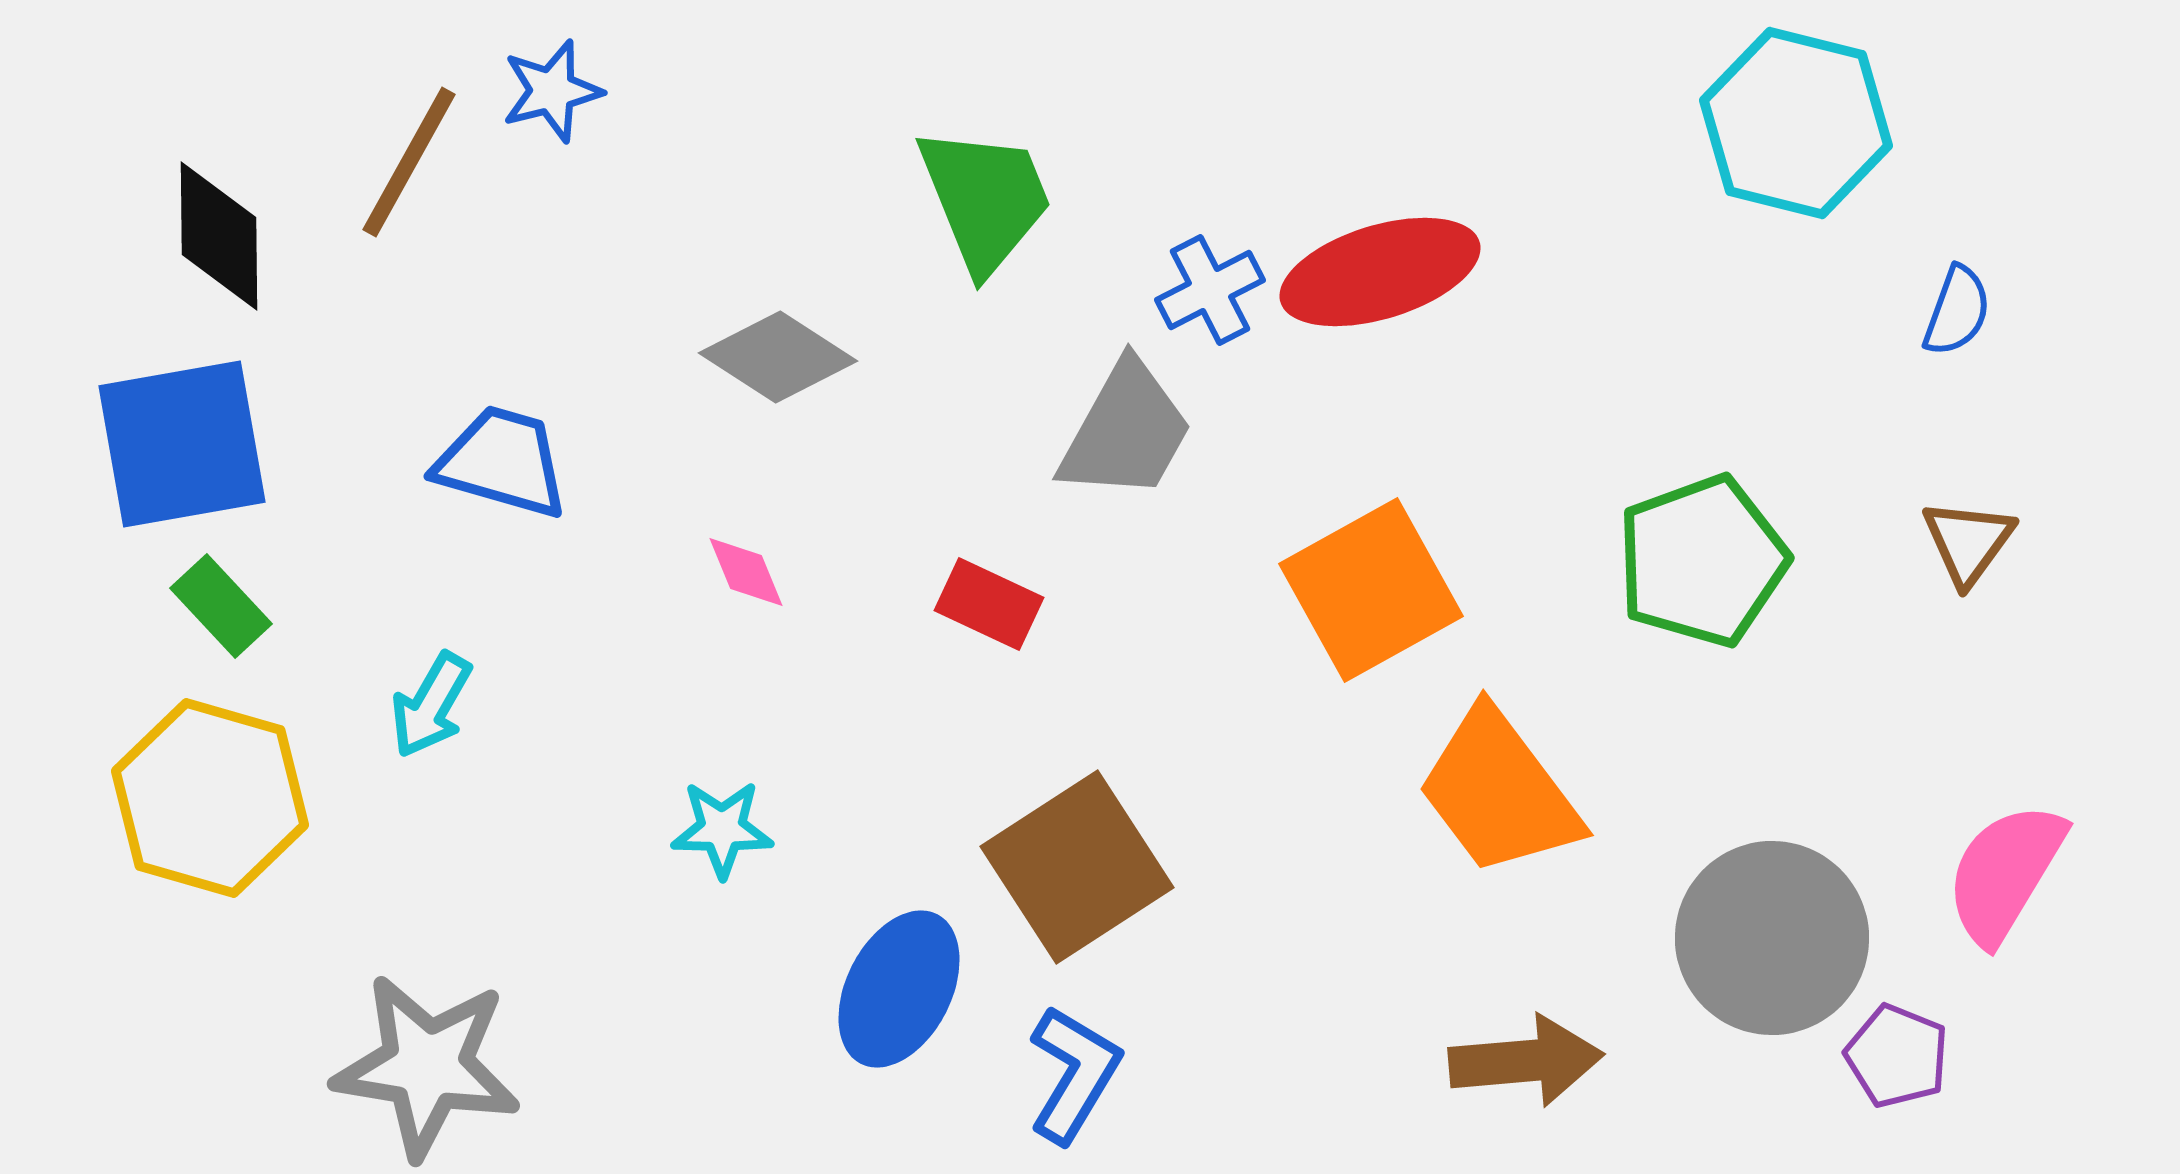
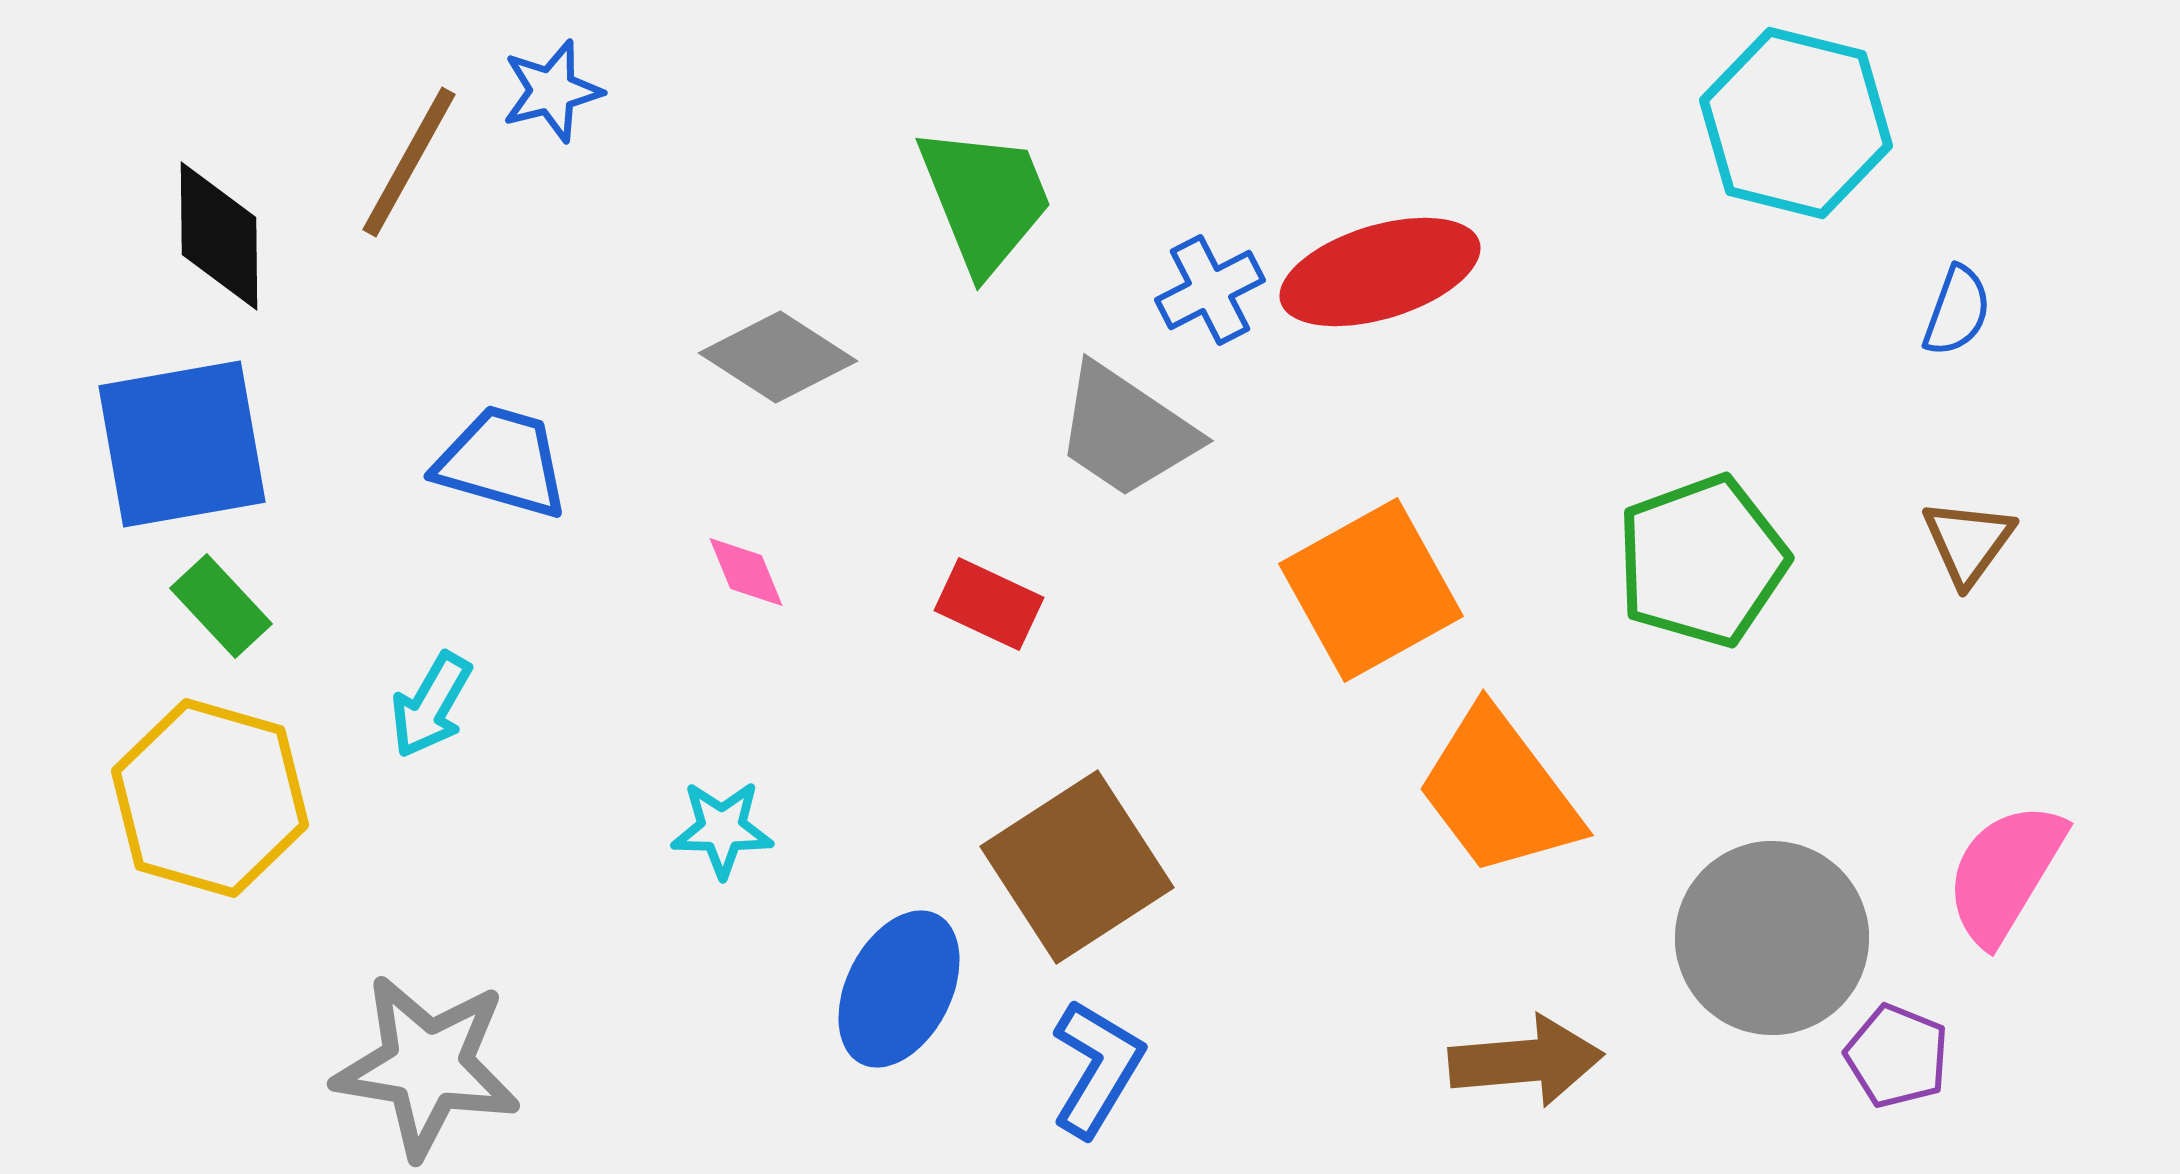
gray trapezoid: rotated 95 degrees clockwise
blue L-shape: moved 23 px right, 6 px up
